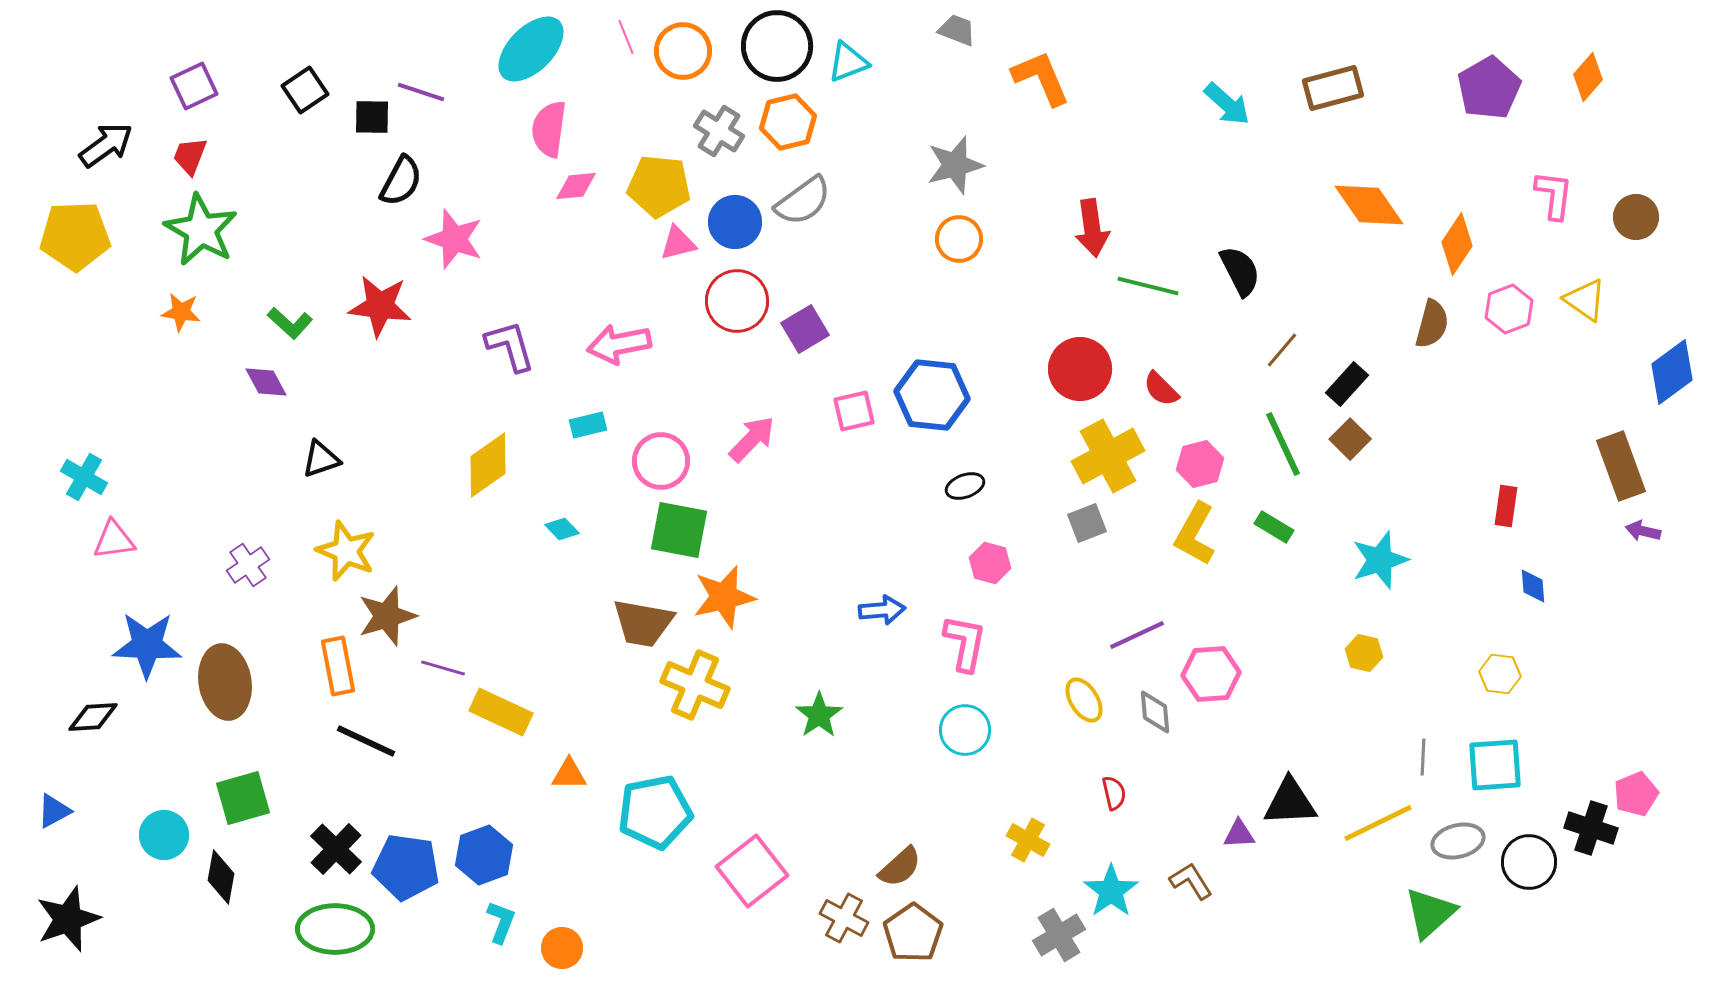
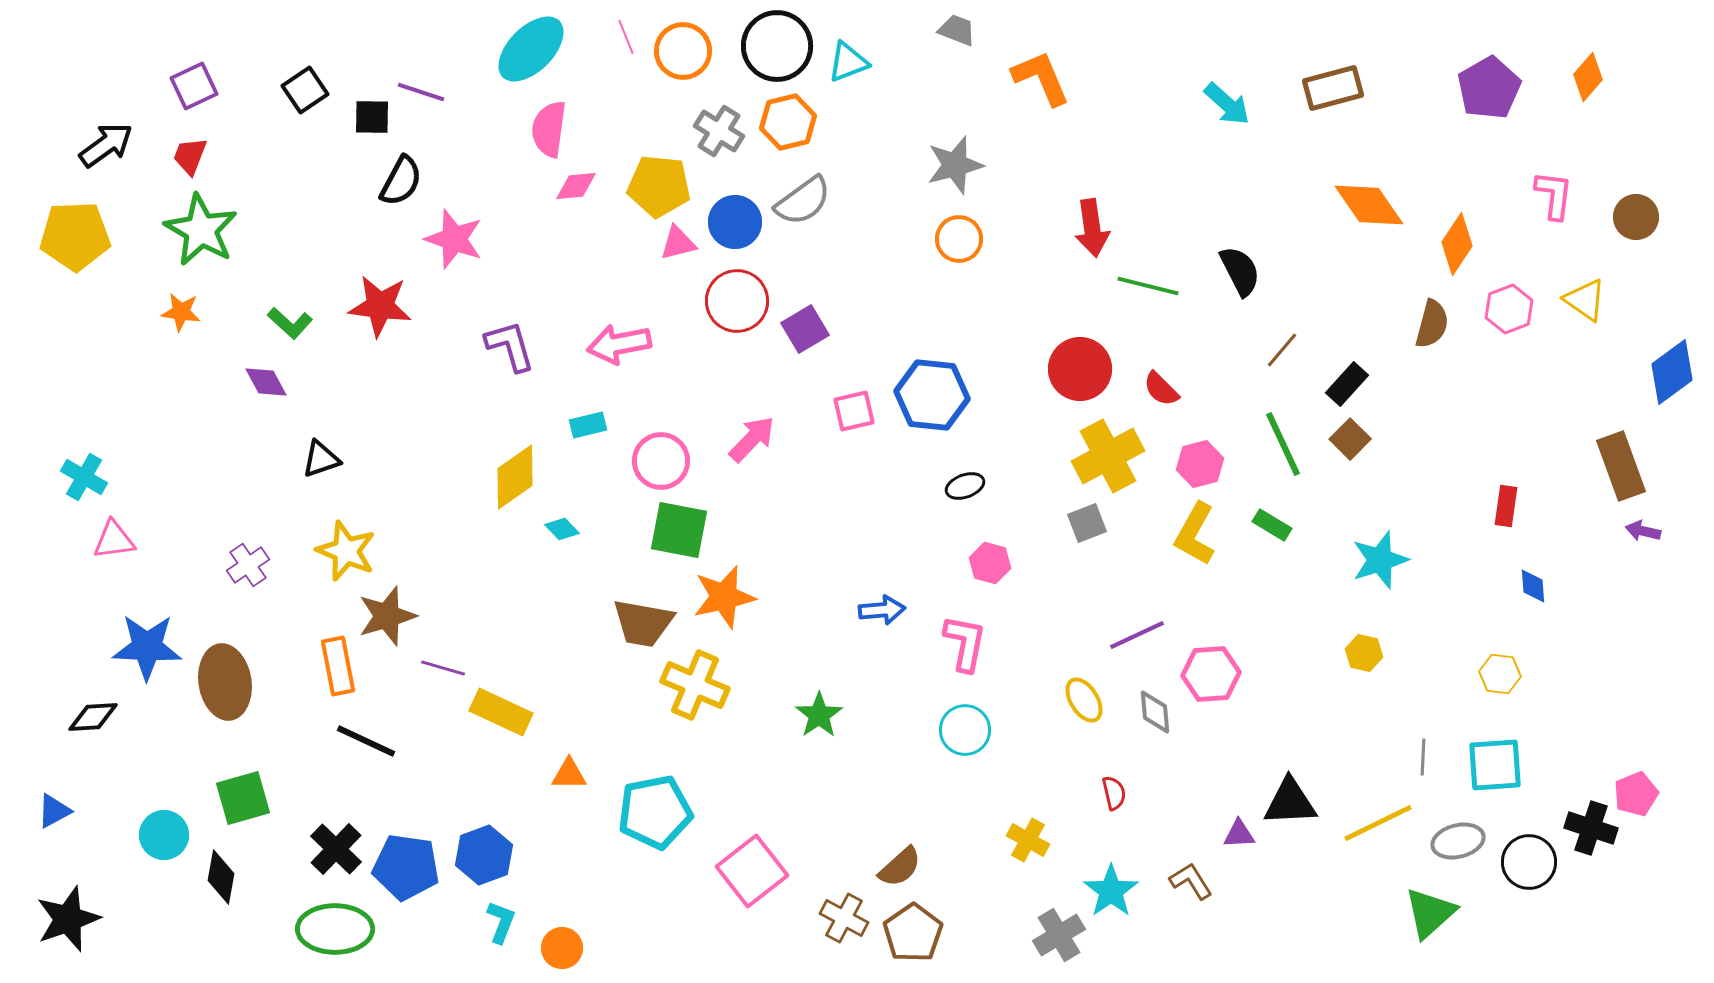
yellow diamond at (488, 465): moved 27 px right, 12 px down
green rectangle at (1274, 527): moved 2 px left, 2 px up
blue star at (147, 645): moved 2 px down
